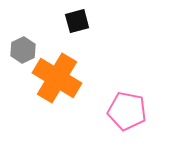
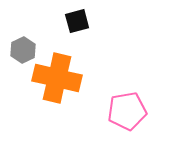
orange cross: rotated 18 degrees counterclockwise
pink pentagon: rotated 21 degrees counterclockwise
